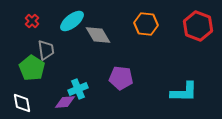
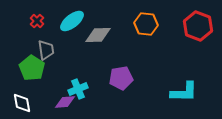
red cross: moved 5 px right
gray diamond: rotated 60 degrees counterclockwise
purple pentagon: rotated 15 degrees counterclockwise
